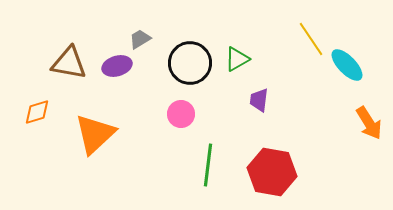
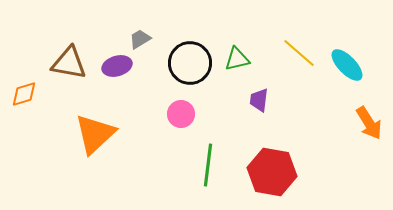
yellow line: moved 12 px left, 14 px down; rotated 15 degrees counterclockwise
green triangle: rotated 16 degrees clockwise
orange diamond: moved 13 px left, 18 px up
